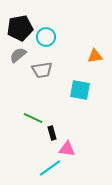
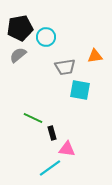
gray trapezoid: moved 23 px right, 3 px up
